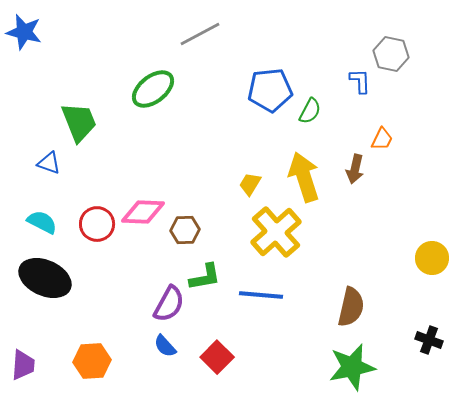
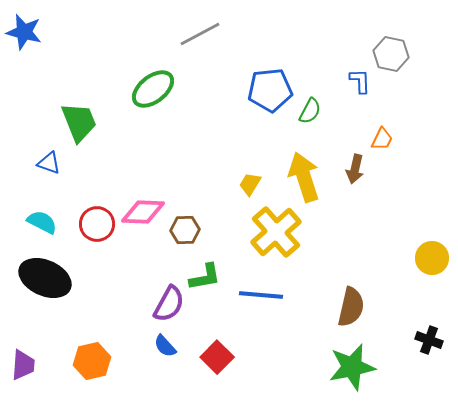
orange hexagon: rotated 9 degrees counterclockwise
